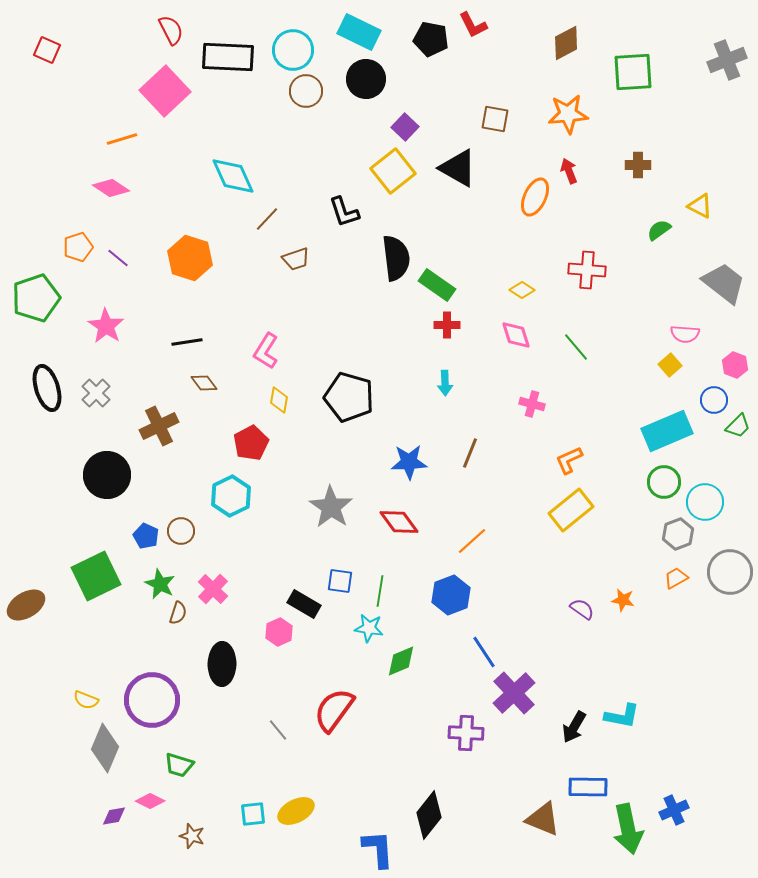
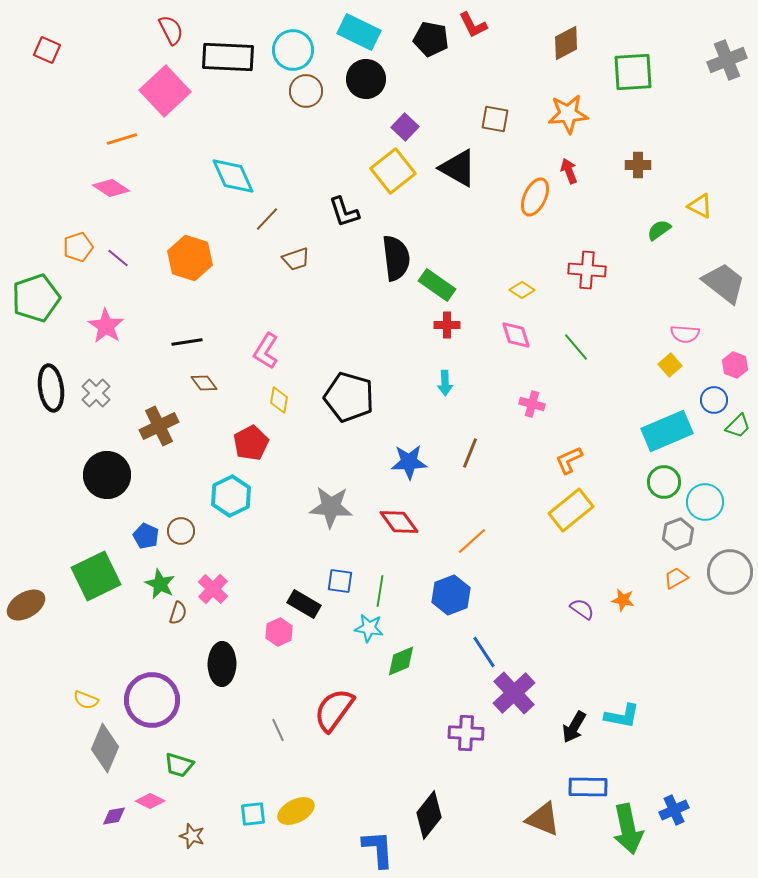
black ellipse at (47, 388): moved 4 px right; rotated 9 degrees clockwise
gray star at (331, 507): rotated 30 degrees counterclockwise
gray line at (278, 730): rotated 15 degrees clockwise
